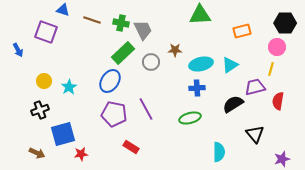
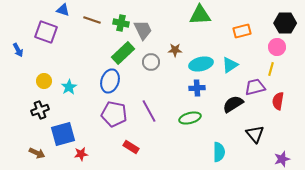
blue ellipse: rotated 15 degrees counterclockwise
purple line: moved 3 px right, 2 px down
